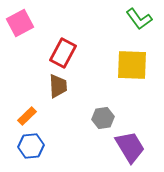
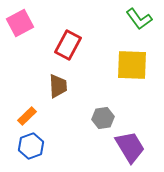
red rectangle: moved 5 px right, 8 px up
blue hexagon: rotated 15 degrees counterclockwise
